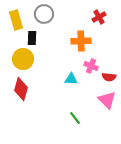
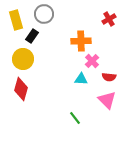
red cross: moved 10 px right, 2 px down
black rectangle: moved 2 px up; rotated 32 degrees clockwise
pink cross: moved 1 px right, 5 px up; rotated 24 degrees clockwise
cyan triangle: moved 10 px right
